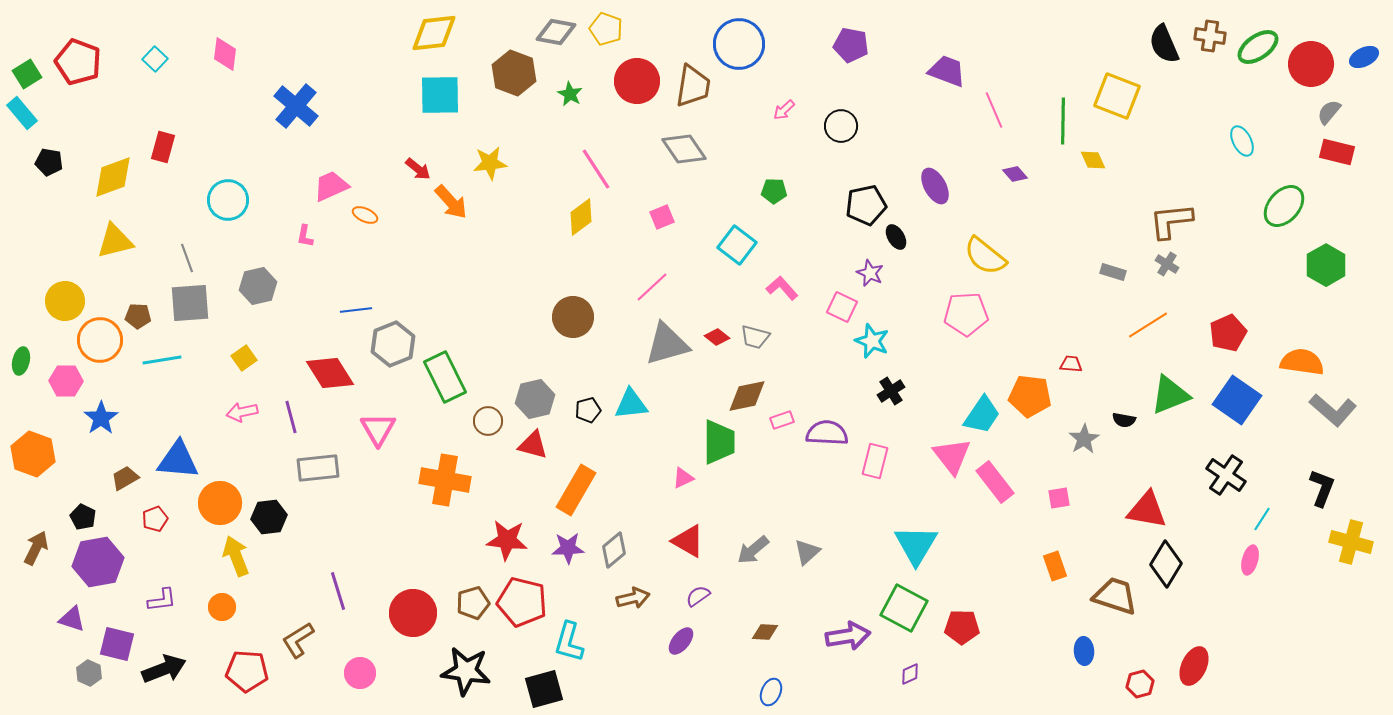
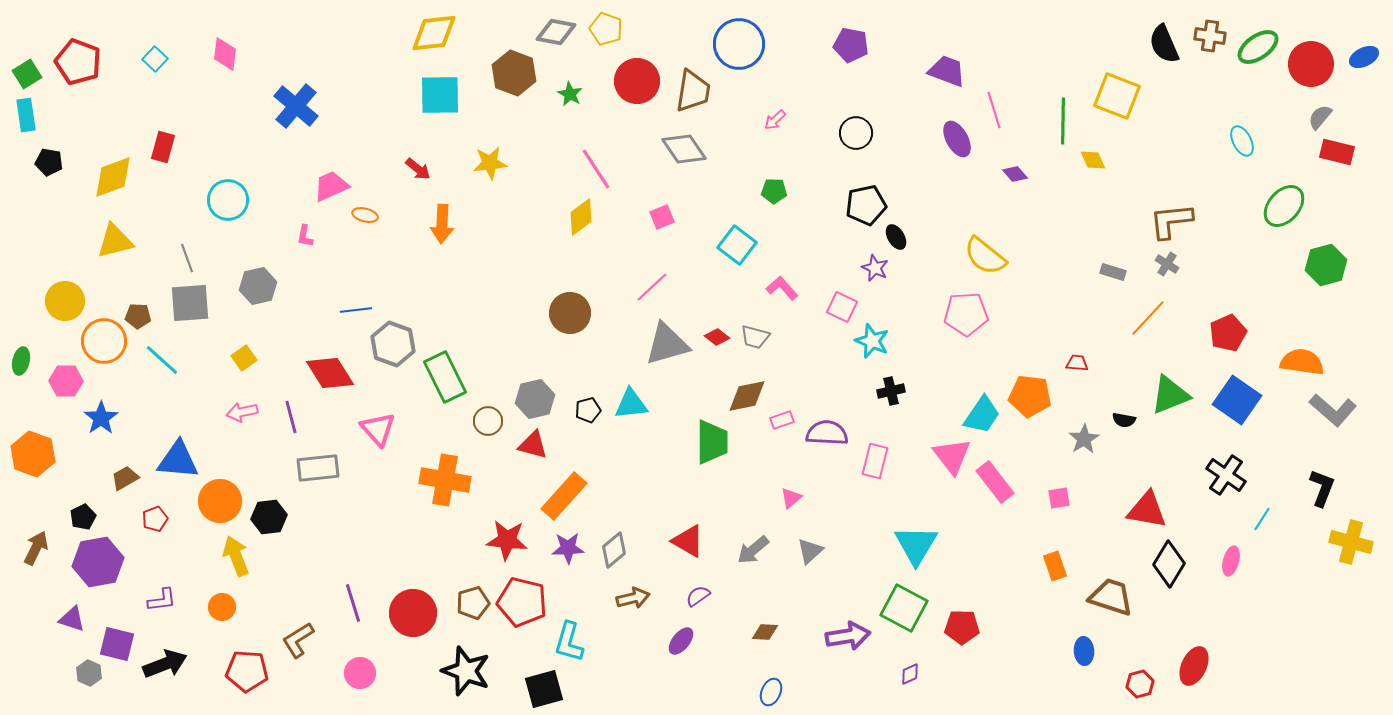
brown trapezoid at (693, 86): moved 5 px down
pink arrow at (784, 110): moved 9 px left, 10 px down
pink line at (994, 110): rotated 6 degrees clockwise
gray semicircle at (1329, 112): moved 9 px left, 5 px down
cyan rectangle at (22, 113): moved 4 px right, 2 px down; rotated 32 degrees clockwise
black circle at (841, 126): moved 15 px right, 7 px down
purple ellipse at (935, 186): moved 22 px right, 47 px up
orange arrow at (451, 202): moved 9 px left, 22 px down; rotated 45 degrees clockwise
orange ellipse at (365, 215): rotated 10 degrees counterclockwise
green hexagon at (1326, 265): rotated 15 degrees clockwise
purple star at (870, 273): moved 5 px right, 5 px up
brown circle at (573, 317): moved 3 px left, 4 px up
orange line at (1148, 325): moved 7 px up; rotated 15 degrees counterclockwise
orange circle at (100, 340): moved 4 px right, 1 px down
gray hexagon at (393, 344): rotated 18 degrees counterclockwise
cyan line at (162, 360): rotated 51 degrees clockwise
red trapezoid at (1071, 364): moved 6 px right, 1 px up
black cross at (891, 391): rotated 20 degrees clockwise
pink triangle at (378, 429): rotated 12 degrees counterclockwise
green trapezoid at (719, 442): moved 7 px left
pink triangle at (683, 478): moved 108 px right, 20 px down; rotated 15 degrees counterclockwise
orange rectangle at (576, 490): moved 12 px left, 6 px down; rotated 12 degrees clockwise
orange circle at (220, 503): moved 2 px up
black pentagon at (83, 517): rotated 20 degrees clockwise
gray triangle at (807, 552): moved 3 px right, 1 px up
pink ellipse at (1250, 560): moved 19 px left, 1 px down
black diamond at (1166, 564): moved 3 px right
purple line at (338, 591): moved 15 px right, 12 px down
brown trapezoid at (1115, 596): moved 4 px left, 1 px down
black arrow at (164, 669): moved 1 px right, 5 px up
black star at (466, 671): rotated 12 degrees clockwise
